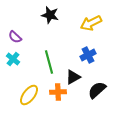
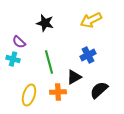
black star: moved 5 px left, 8 px down
yellow arrow: moved 3 px up
purple semicircle: moved 4 px right, 5 px down
cyan cross: rotated 24 degrees counterclockwise
black triangle: moved 1 px right
black semicircle: moved 2 px right
yellow ellipse: rotated 20 degrees counterclockwise
